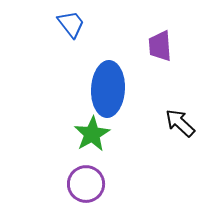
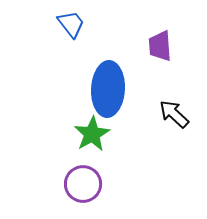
black arrow: moved 6 px left, 9 px up
purple circle: moved 3 px left
